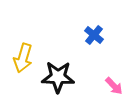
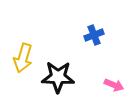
blue cross: rotated 30 degrees clockwise
pink arrow: moved 1 px up; rotated 24 degrees counterclockwise
